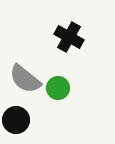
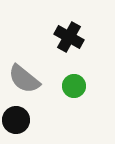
gray semicircle: moved 1 px left
green circle: moved 16 px right, 2 px up
